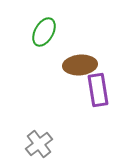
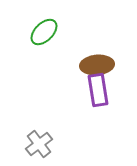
green ellipse: rotated 16 degrees clockwise
brown ellipse: moved 17 px right
